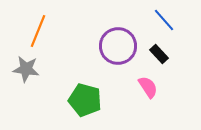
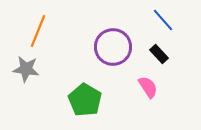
blue line: moved 1 px left
purple circle: moved 5 px left, 1 px down
green pentagon: rotated 16 degrees clockwise
